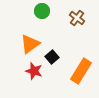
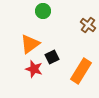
green circle: moved 1 px right
brown cross: moved 11 px right, 7 px down
black square: rotated 16 degrees clockwise
red star: moved 2 px up
